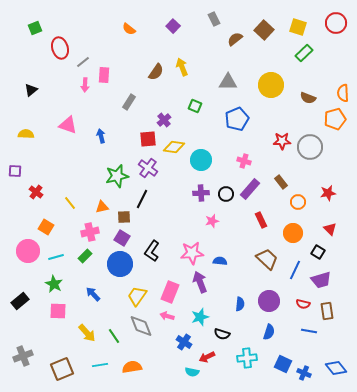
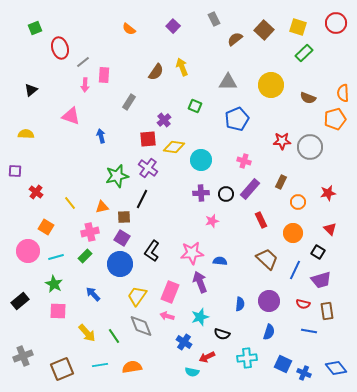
pink triangle at (68, 125): moved 3 px right, 9 px up
brown rectangle at (281, 182): rotated 64 degrees clockwise
